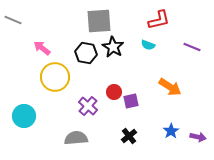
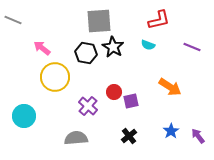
purple arrow: moved 1 px up; rotated 140 degrees counterclockwise
